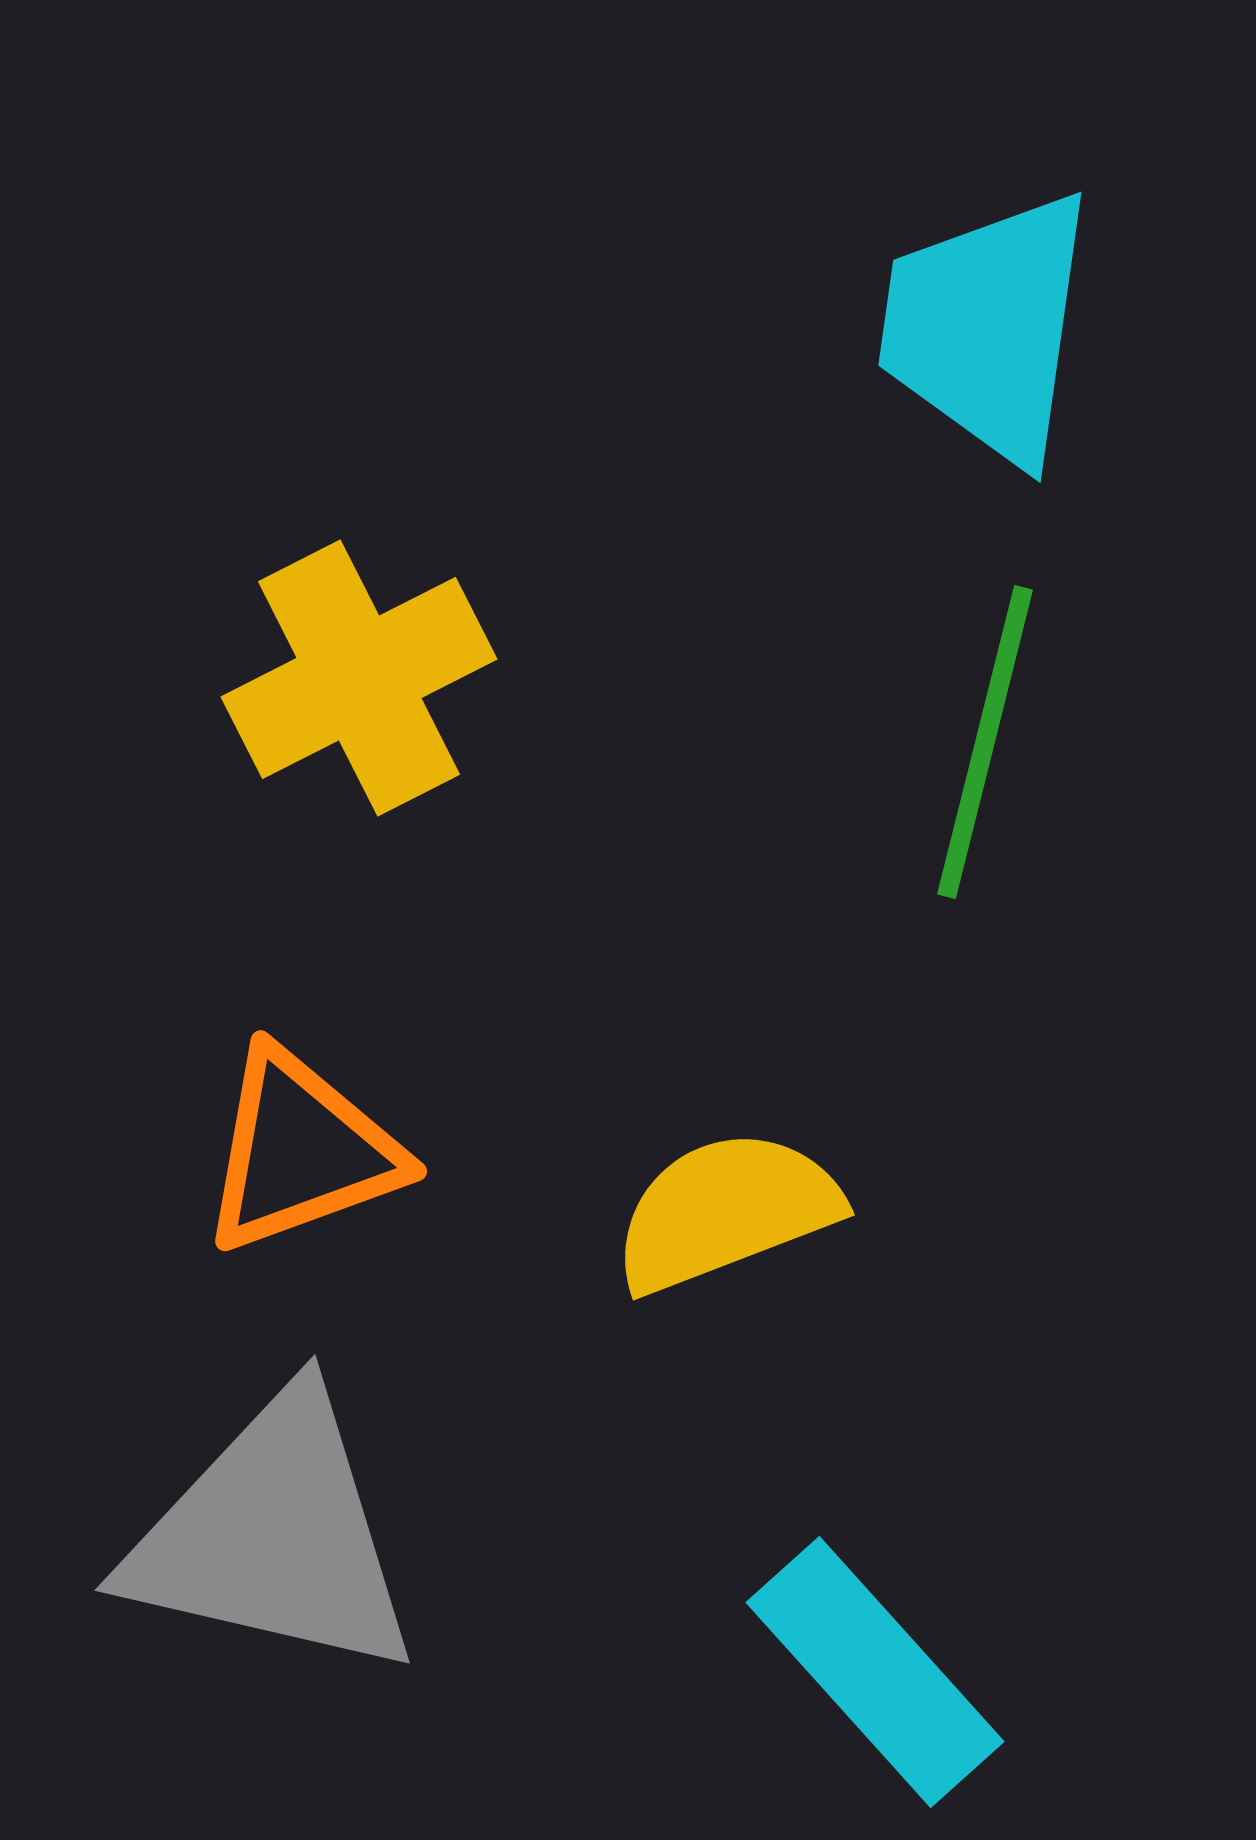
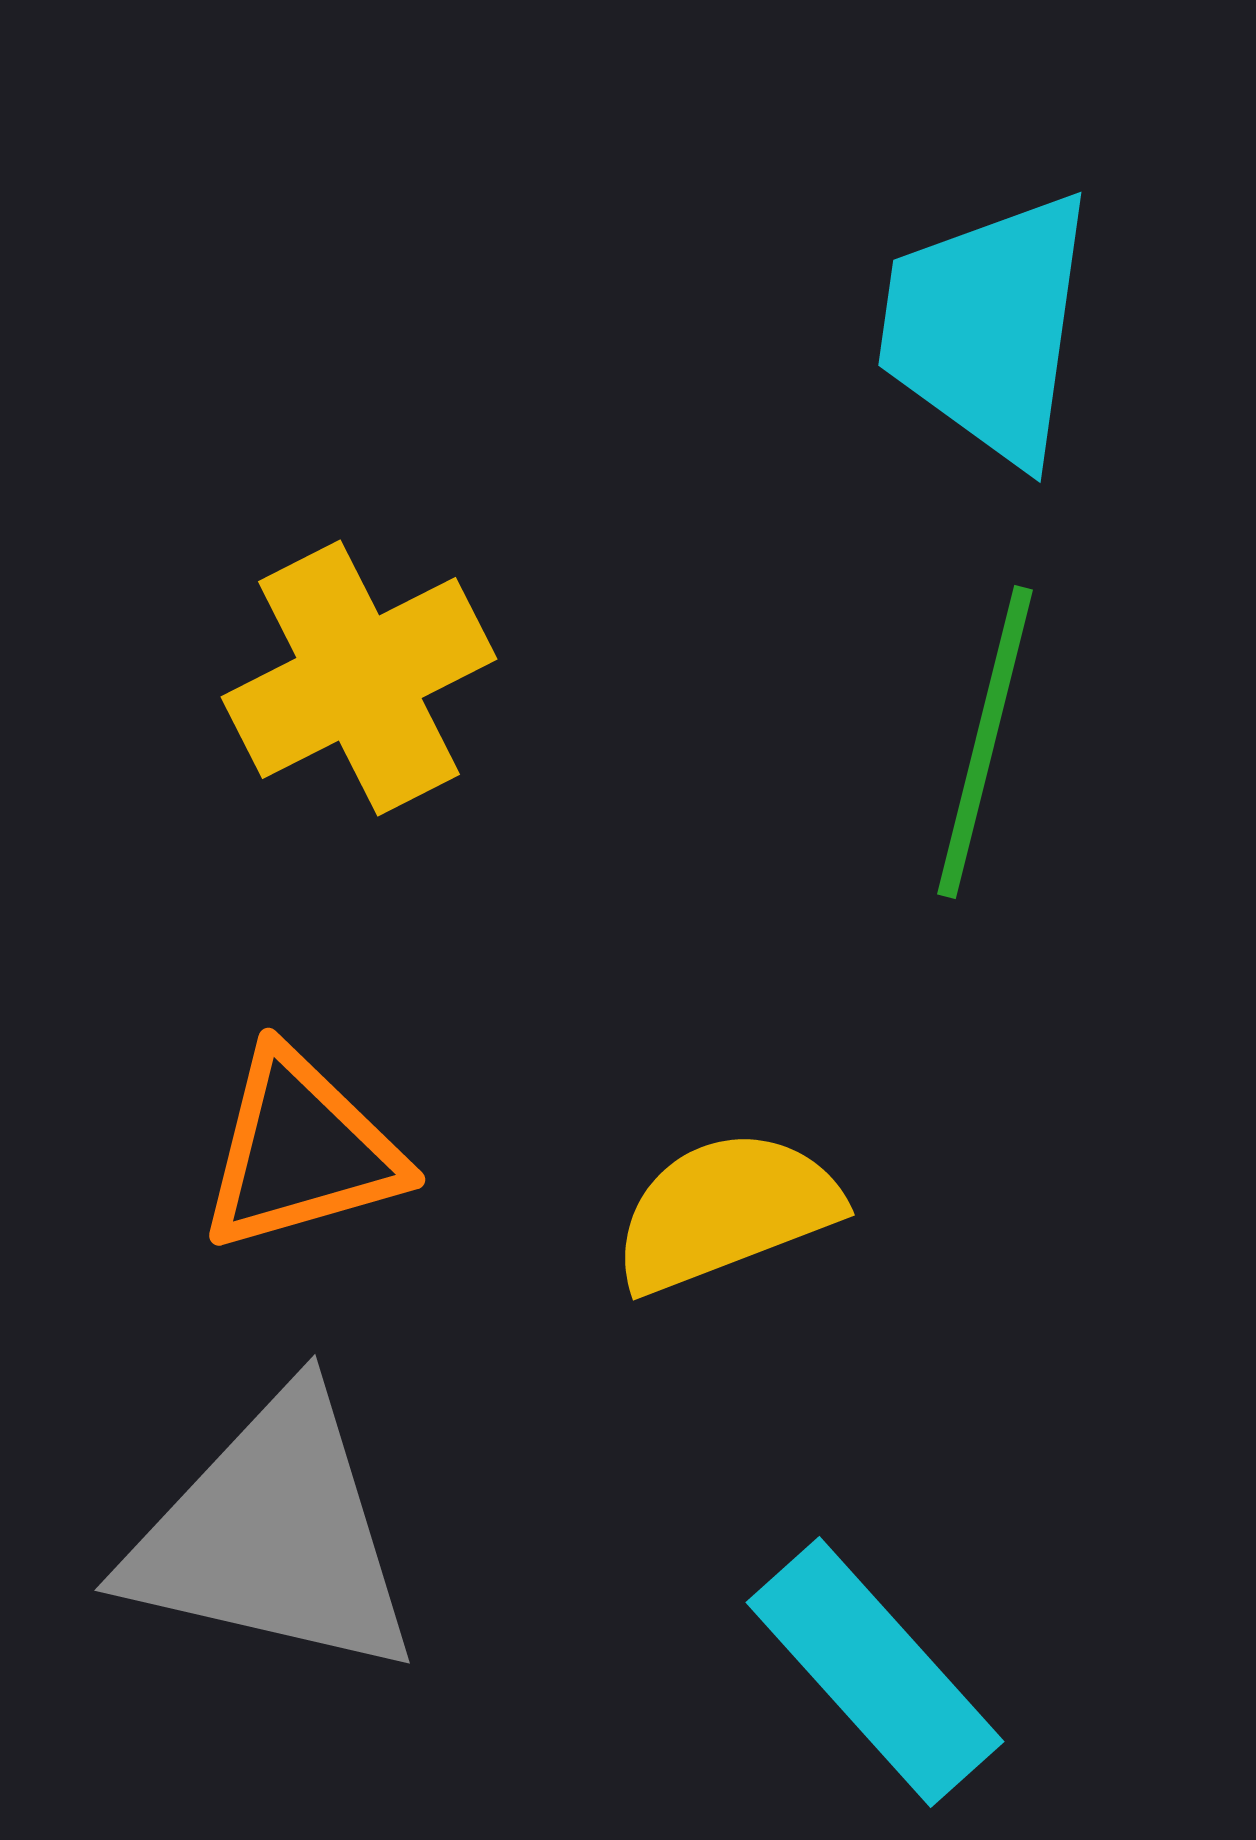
orange triangle: rotated 4 degrees clockwise
